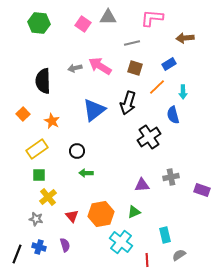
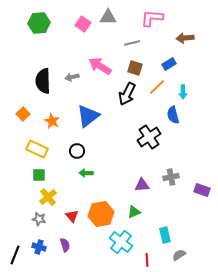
green hexagon: rotated 10 degrees counterclockwise
gray arrow: moved 3 px left, 9 px down
black arrow: moved 1 px left, 9 px up; rotated 10 degrees clockwise
blue triangle: moved 6 px left, 6 px down
yellow rectangle: rotated 60 degrees clockwise
gray star: moved 3 px right
black line: moved 2 px left, 1 px down
